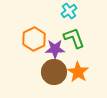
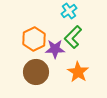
green L-shape: moved 1 px left, 1 px up; rotated 115 degrees counterclockwise
brown circle: moved 18 px left
